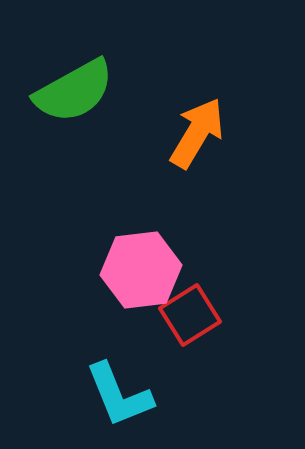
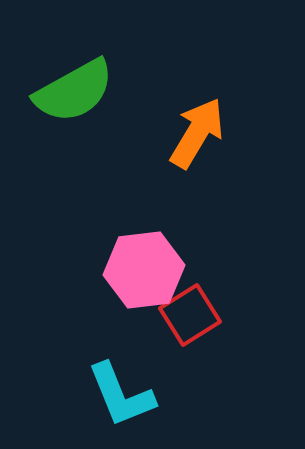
pink hexagon: moved 3 px right
cyan L-shape: moved 2 px right
